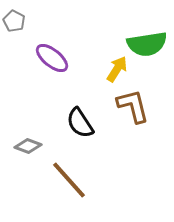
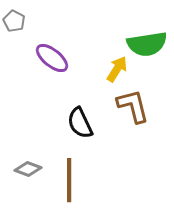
black semicircle: rotated 8 degrees clockwise
gray diamond: moved 23 px down
brown line: rotated 42 degrees clockwise
